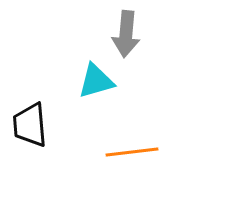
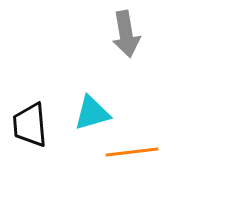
gray arrow: rotated 15 degrees counterclockwise
cyan triangle: moved 4 px left, 32 px down
